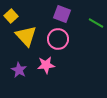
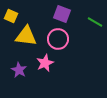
yellow square: rotated 24 degrees counterclockwise
green line: moved 1 px left, 1 px up
yellow triangle: rotated 40 degrees counterclockwise
pink star: moved 1 px left, 2 px up; rotated 18 degrees counterclockwise
